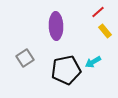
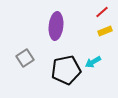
red line: moved 4 px right
purple ellipse: rotated 8 degrees clockwise
yellow rectangle: rotated 72 degrees counterclockwise
